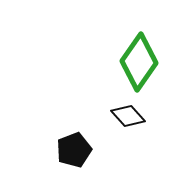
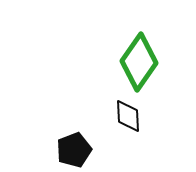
black diamond: rotated 40 degrees clockwise
